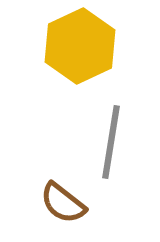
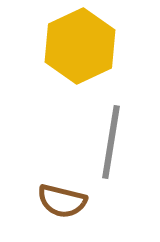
brown semicircle: moved 1 px left, 2 px up; rotated 24 degrees counterclockwise
